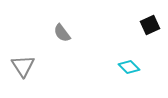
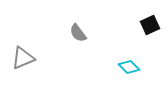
gray semicircle: moved 16 px right
gray triangle: moved 8 px up; rotated 40 degrees clockwise
